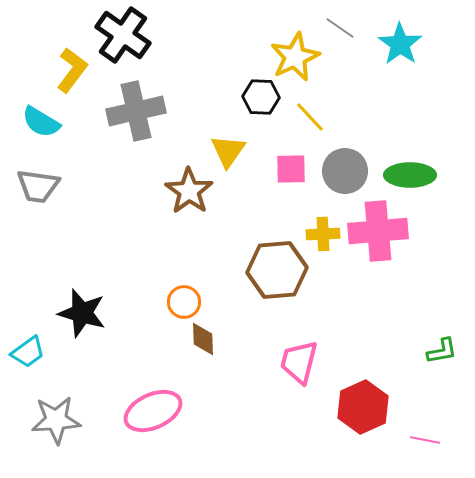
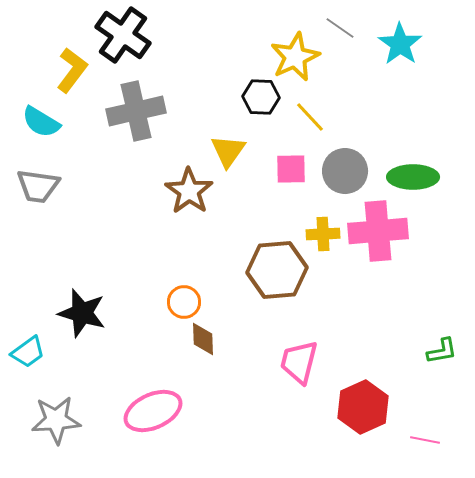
green ellipse: moved 3 px right, 2 px down
